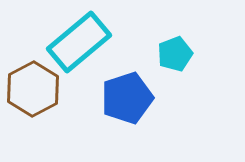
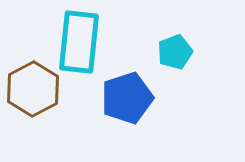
cyan rectangle: rotated 44 degrees counterclockwise
cyan pentagon: moved 2 px up
